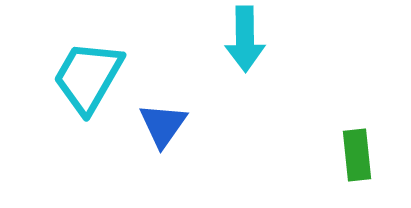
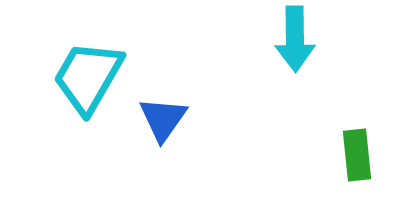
cyan arrow: moved 50 px right
blue triangle: moved 6 px up
